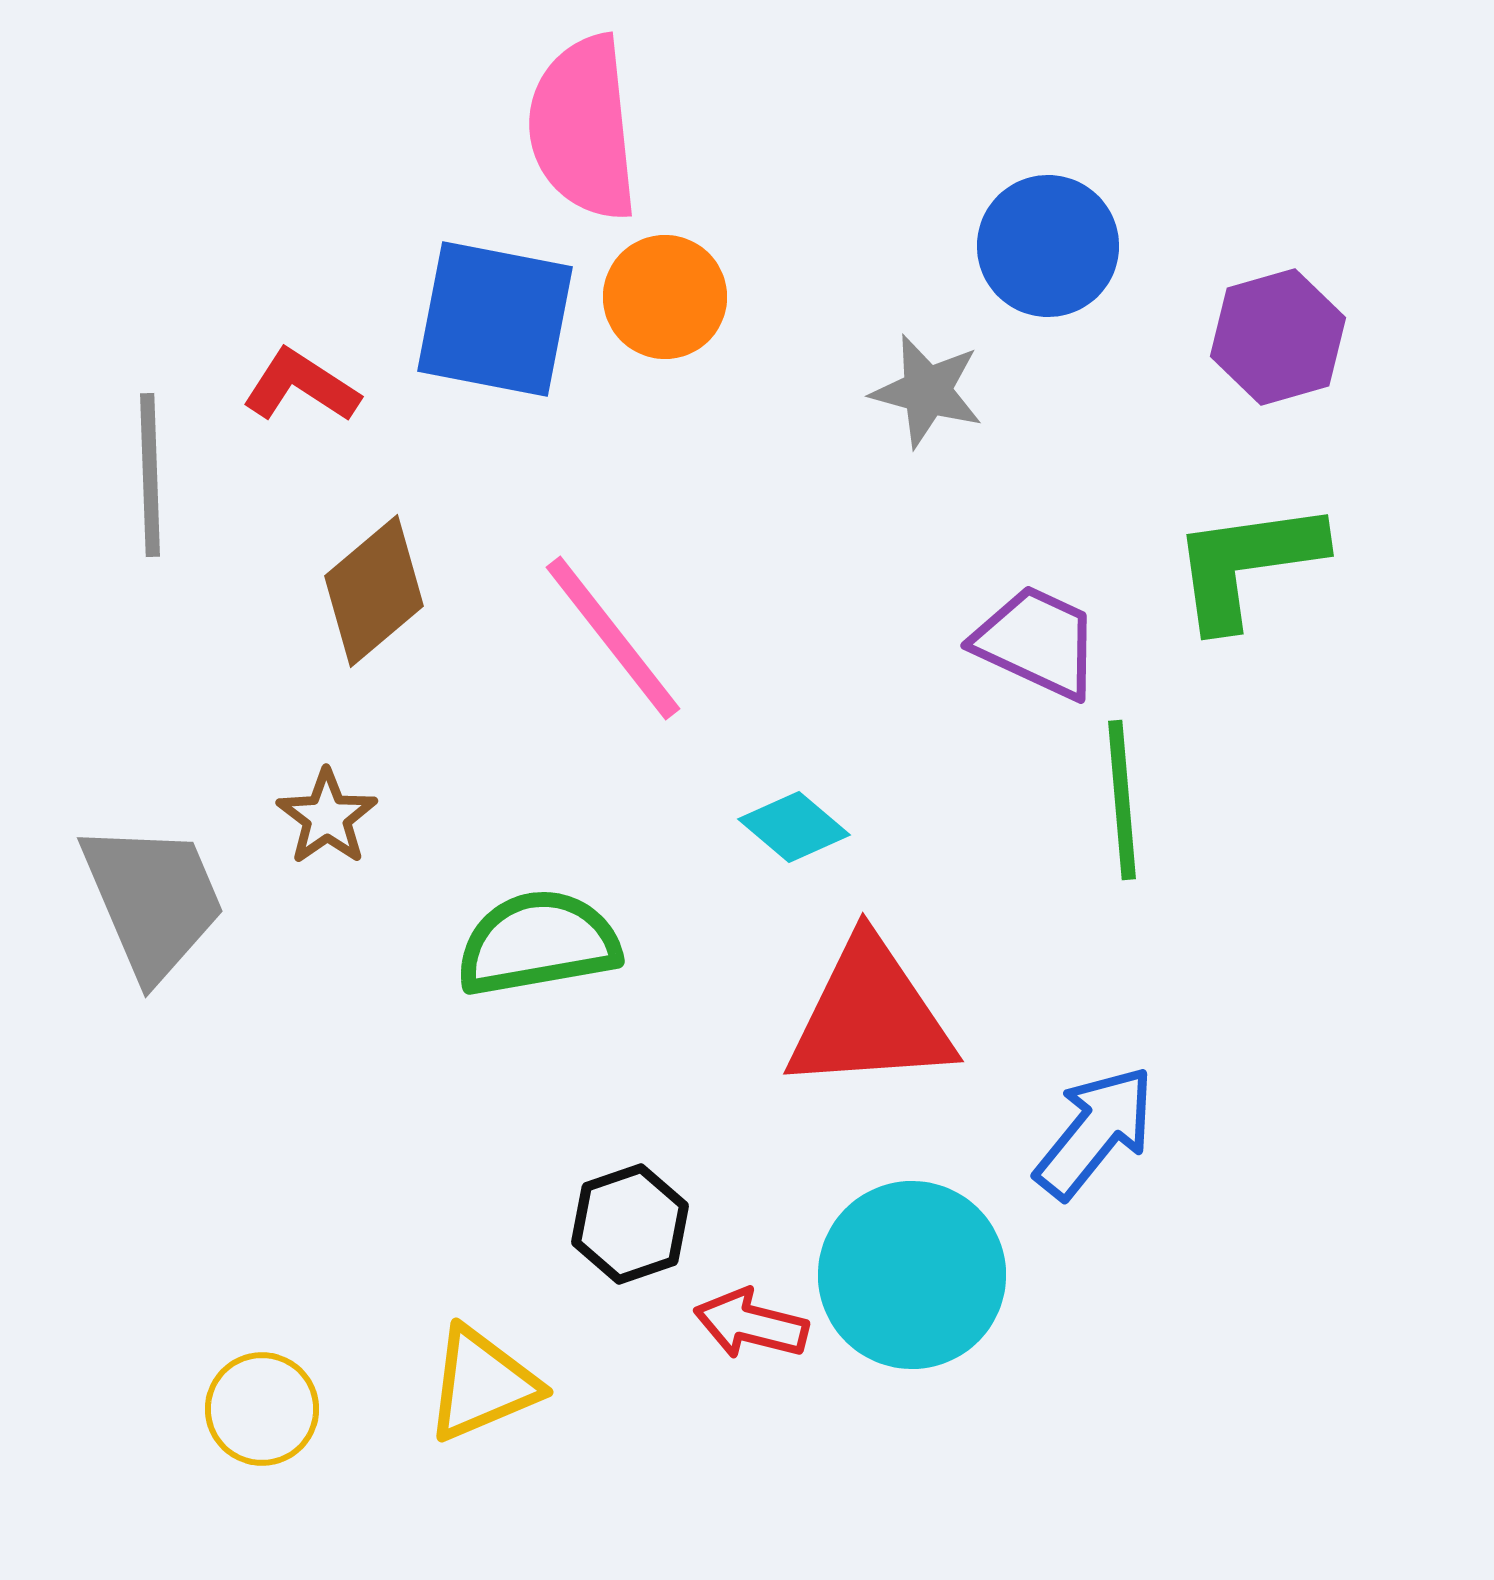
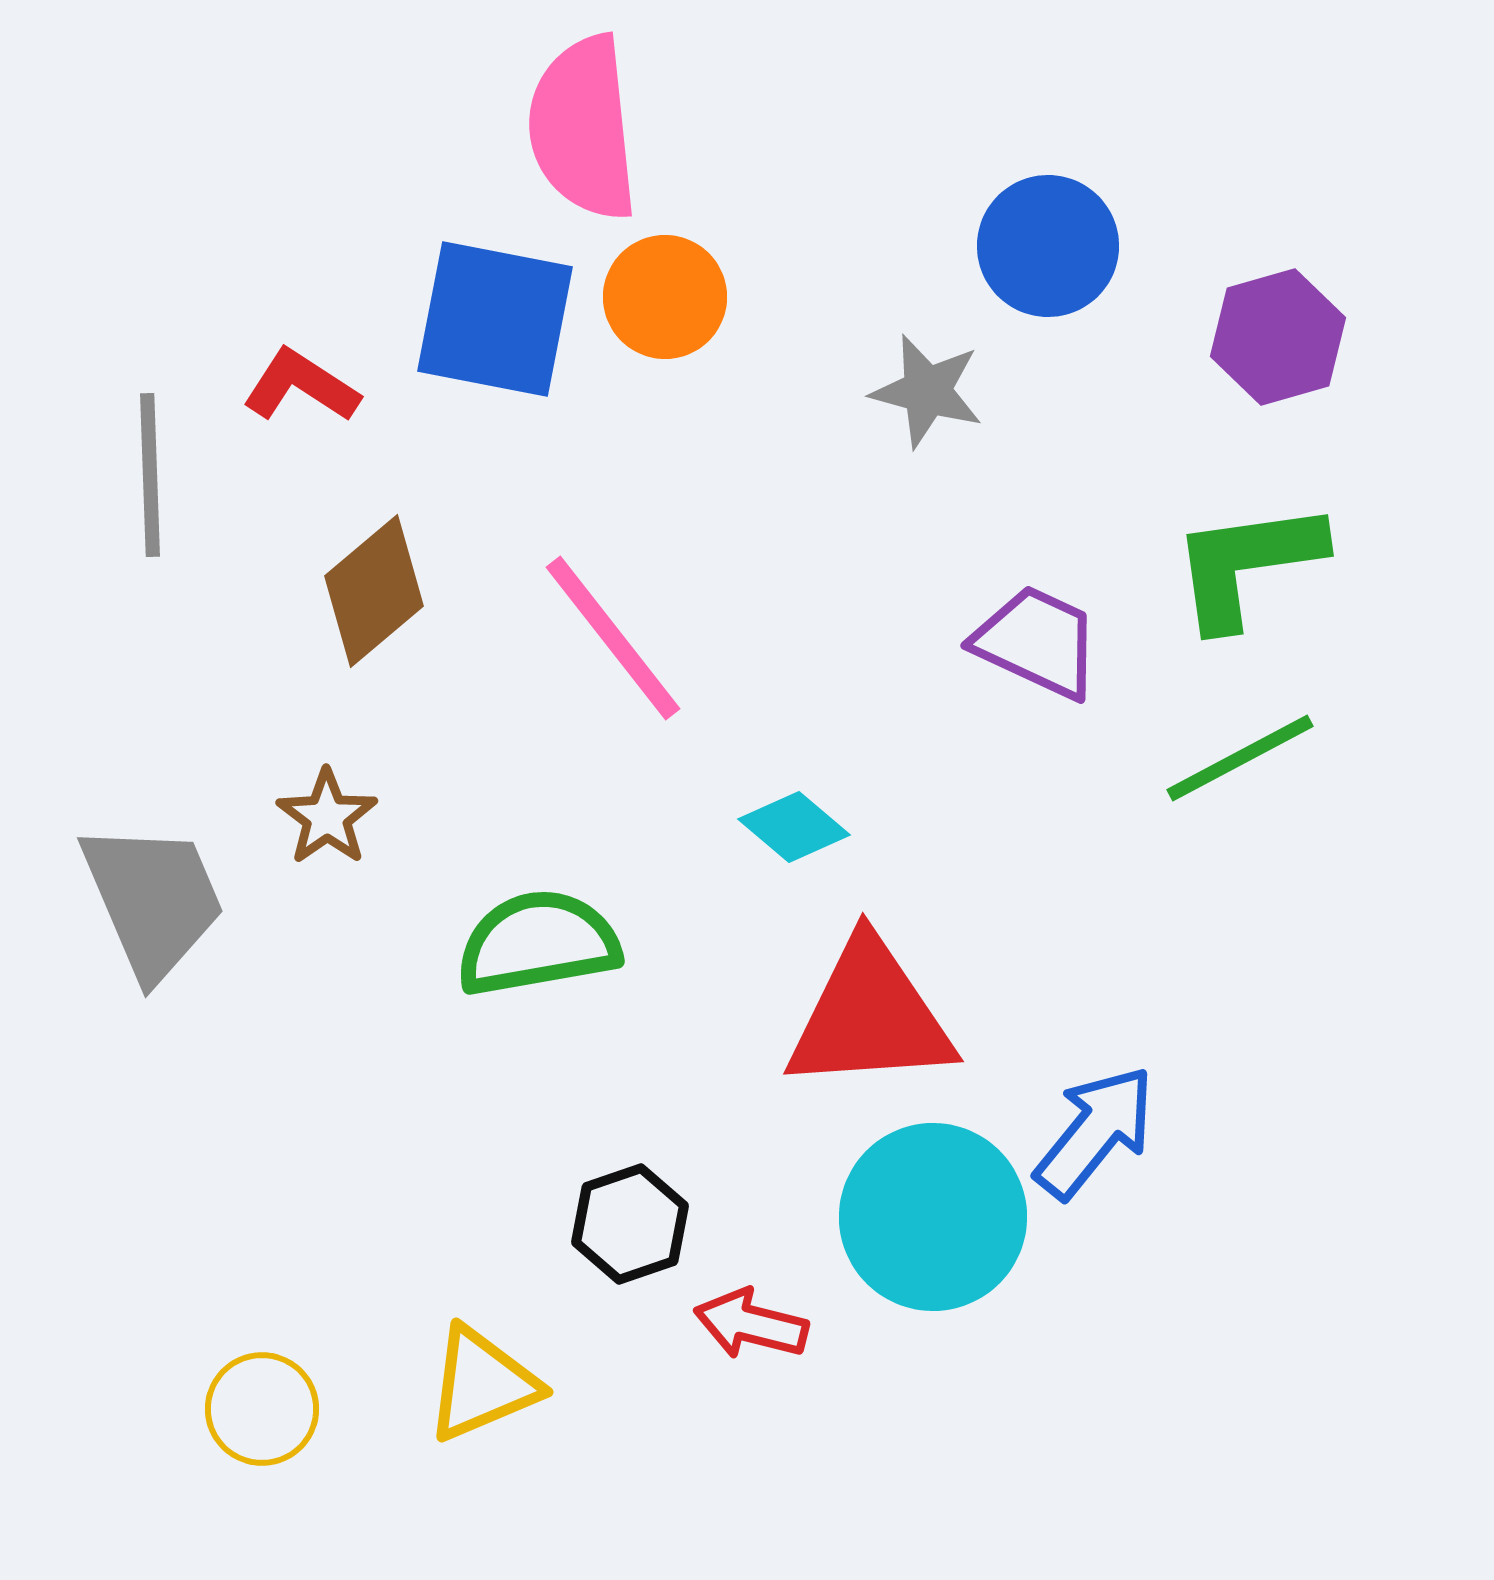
green line: moved 118 px right, 42 px up; rotated 67 degrees clockwise
cyan circle: moved 21 px right, 58 px up
